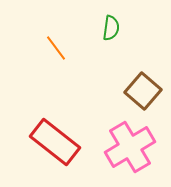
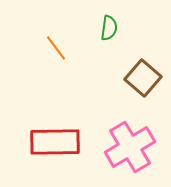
green semicircle: moved 2 px left
brown square: moved 13 px up
red rectangle: rotated 39 degrees counterclockwise
